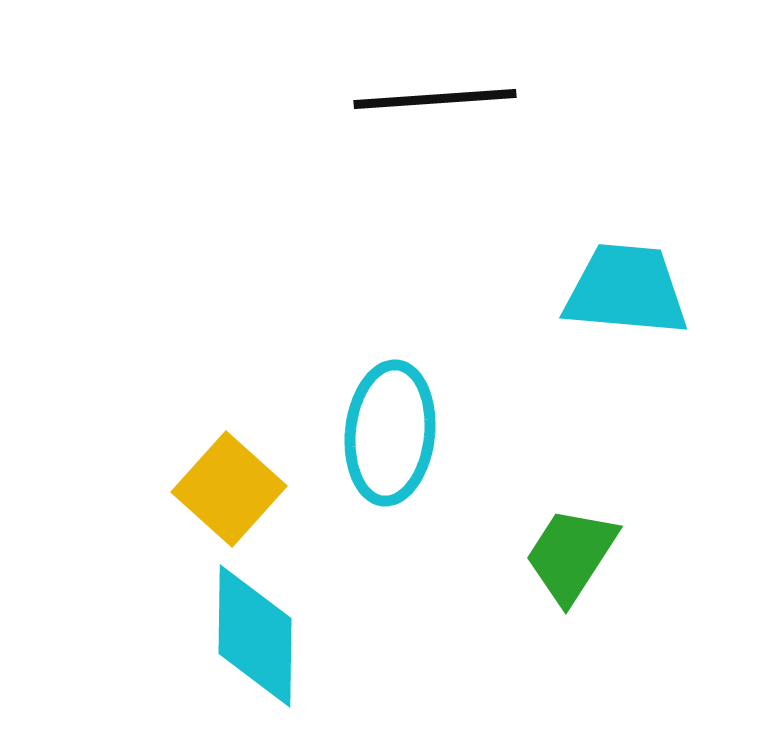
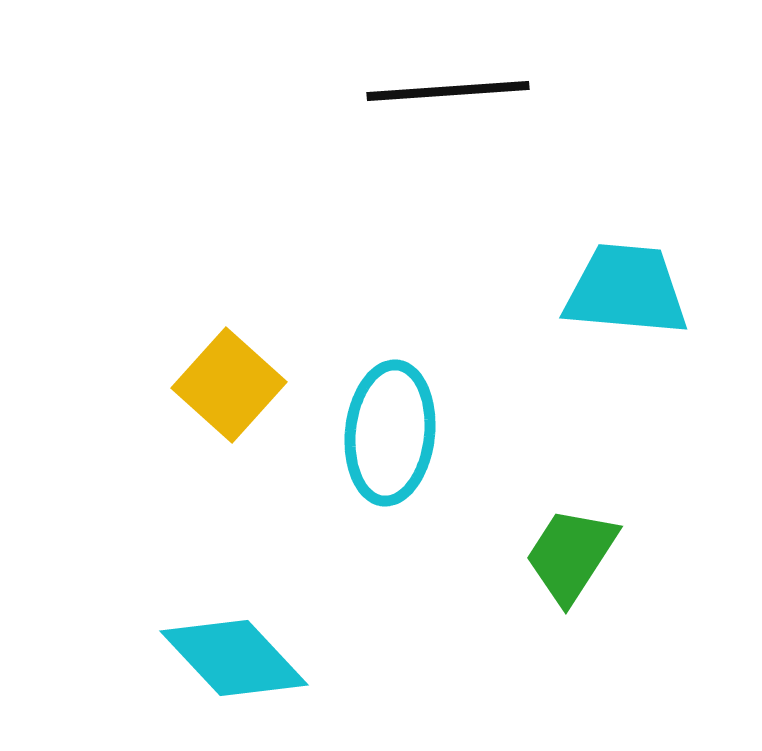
black line: moved 13 px right, 8 px up
yellow square: moved 104 px up
cyan diamond: moved 21 px left, 22 px down; rotated 44 degrees counterclockwise
